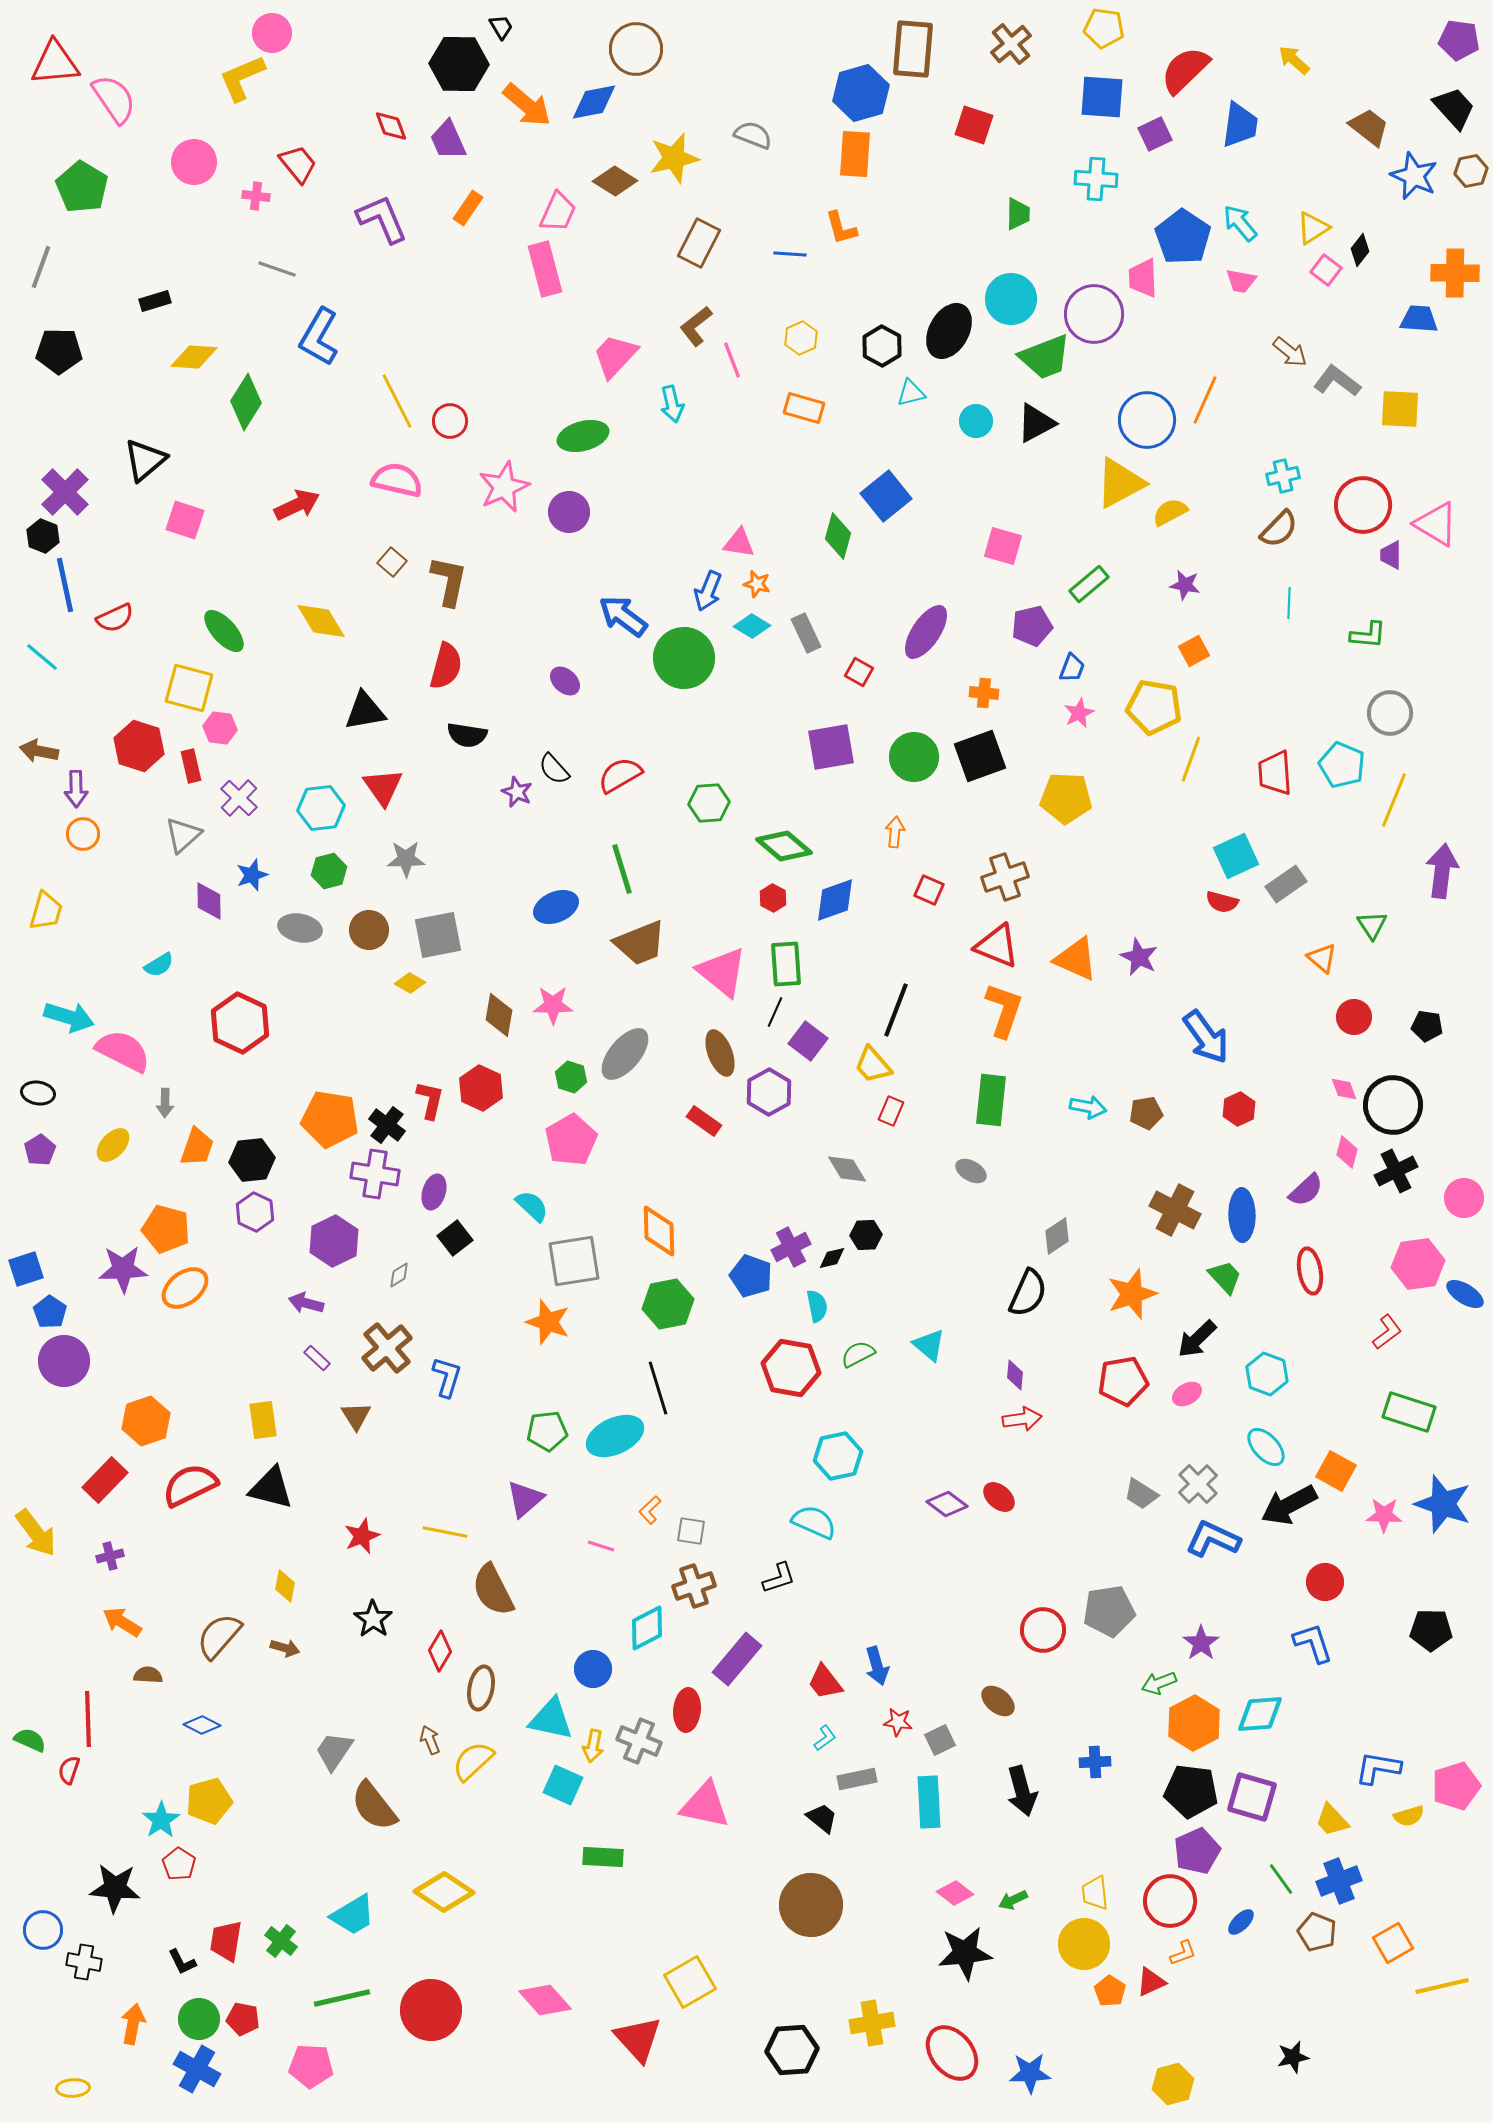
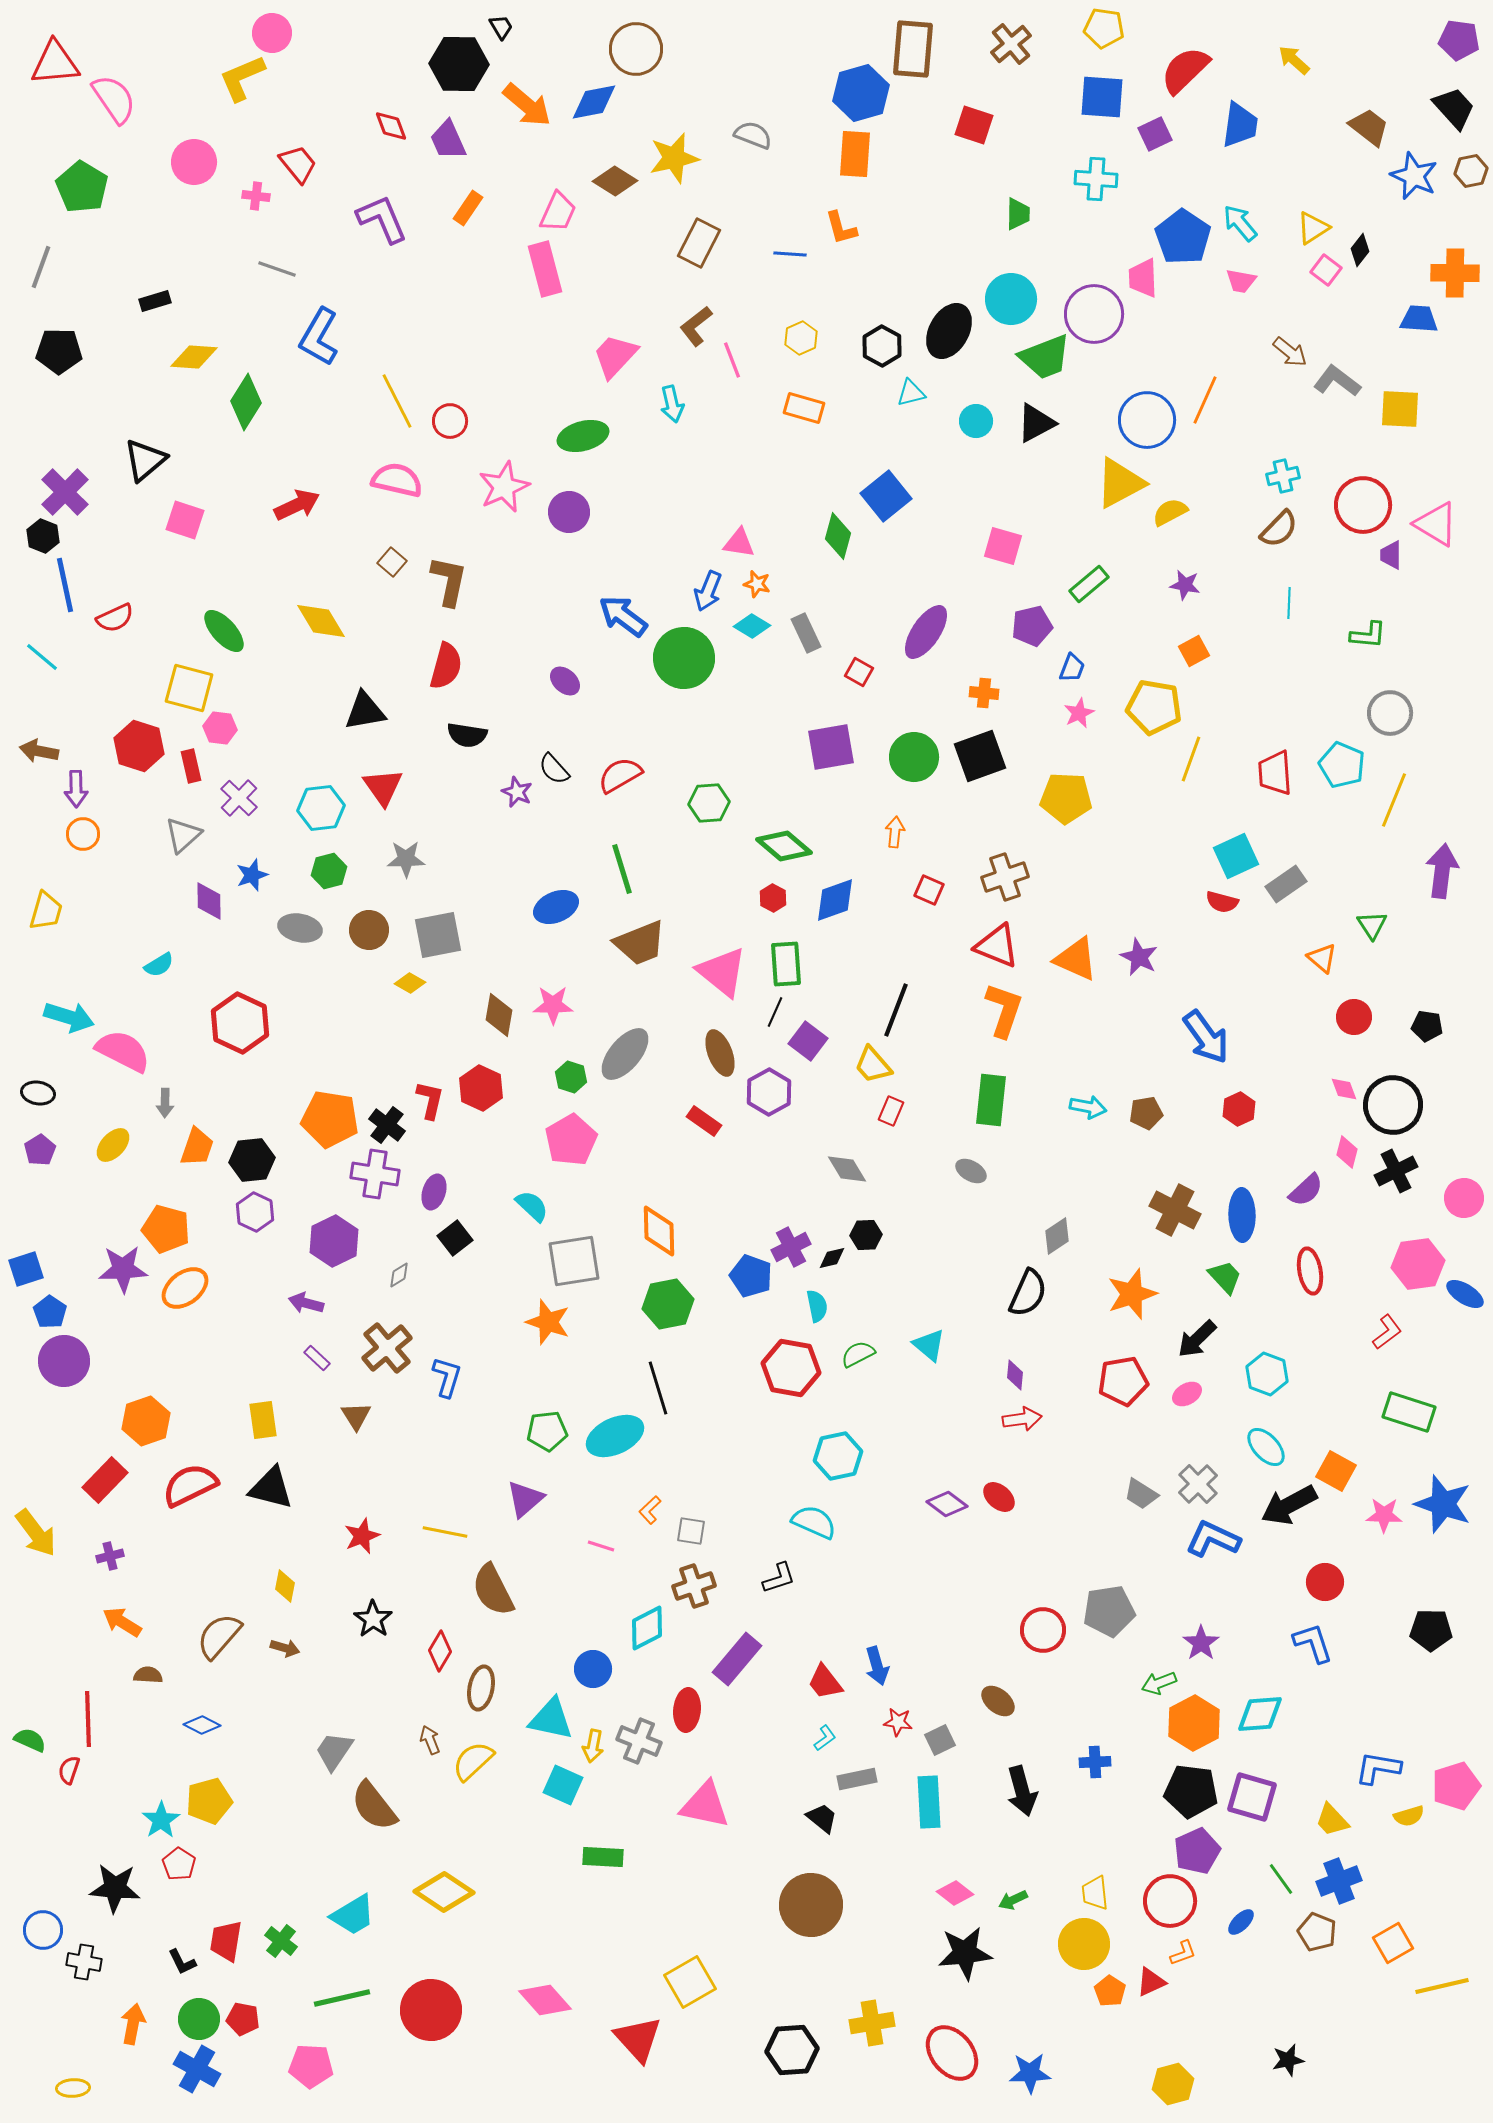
black star at (1293, 2057): moved 5 px left, 3 px down
